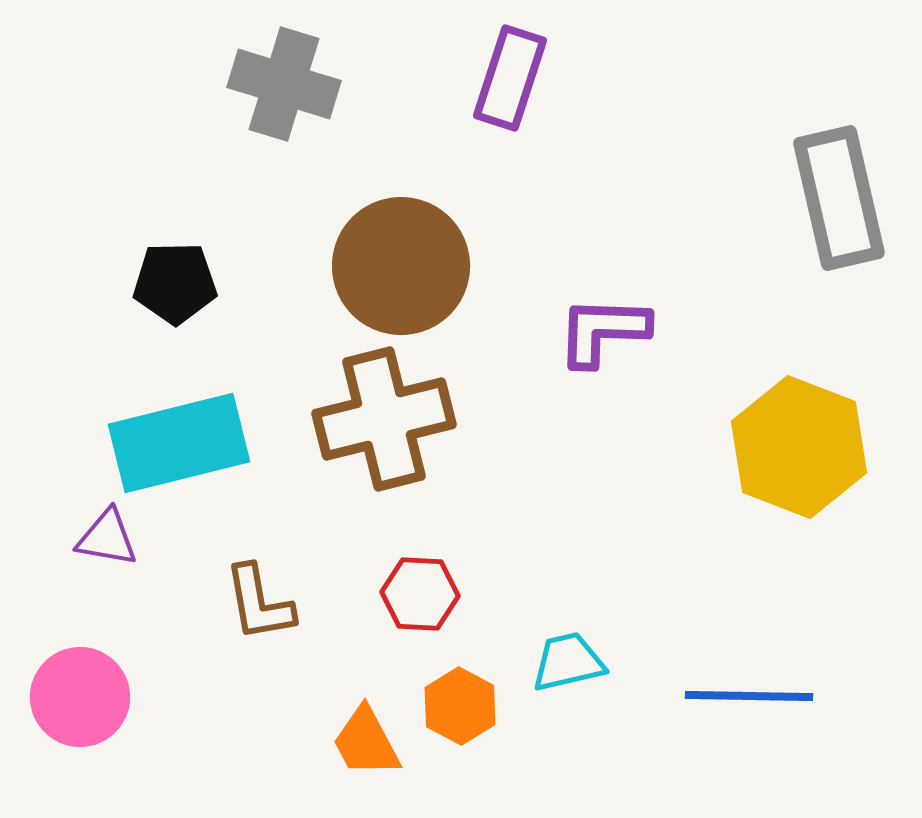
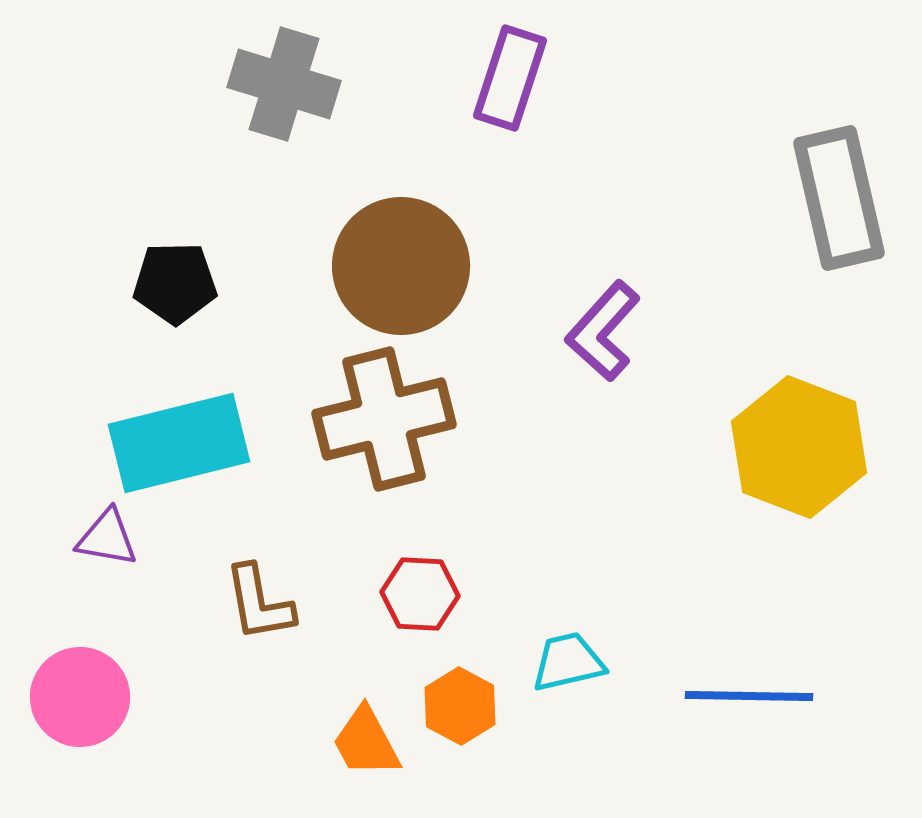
purple L-shape: rotated 50 degrees counterclockwise
